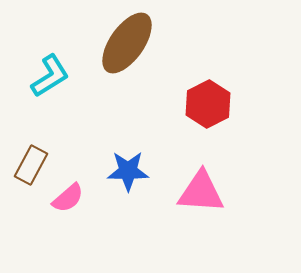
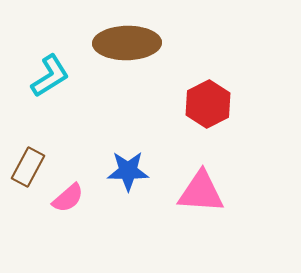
brown ellipse: rotated 54 degrees clockwise
brown rectangle: moved 3 px left, 2 px down
